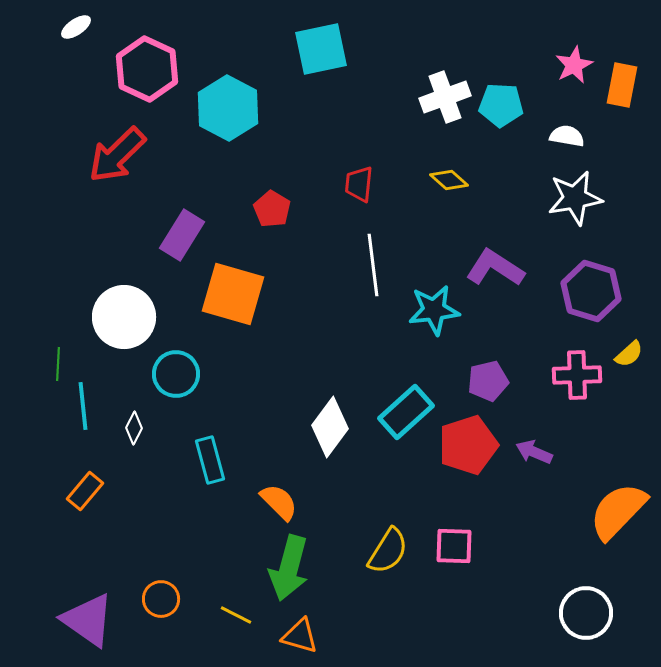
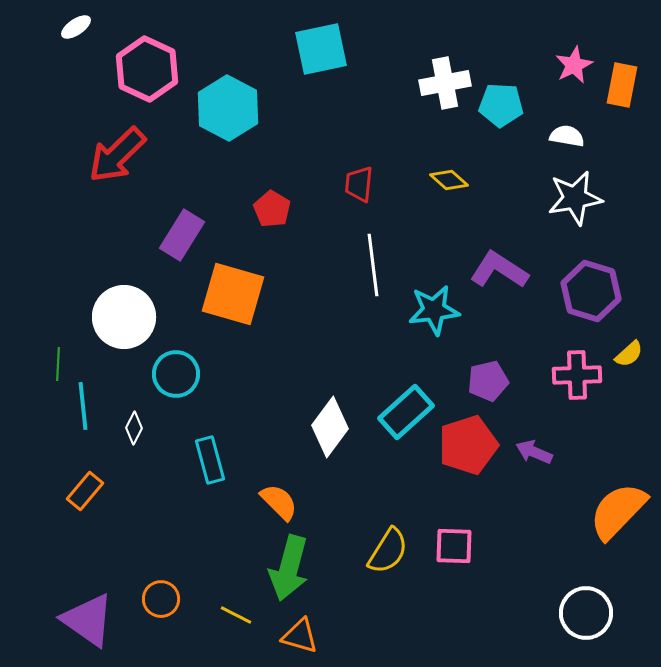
white cross at (445, 97): moved 14 px up; rotated 9 degrees clockwise
purple L-shape at (495, 268): moved 4 px right, 2 px down
